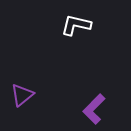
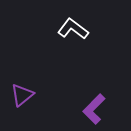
white L-shape: moved 3 px left, 4 px down; rotated 24 degrees clockwise
